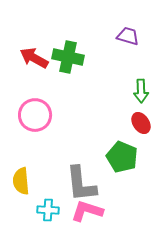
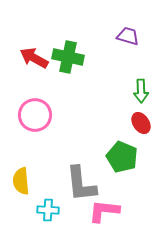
pink L-shape: moved 17 px right; rotated 12 degrees counterclockwise
